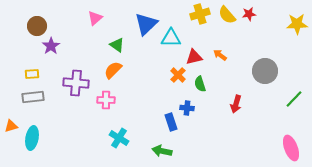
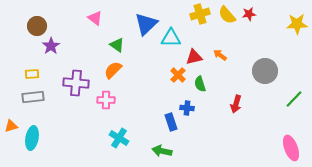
pink triangle: rotated 42 degrees counterclockwise
